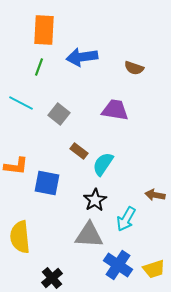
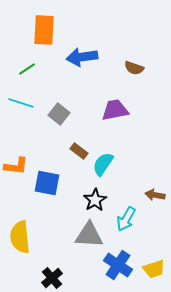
green line: moved 12 px left, 2 px down; rotated 36 degrees clockwise
cyan line: rotated 10 degrees counterclockwise
purple trapezoid: rotated 20 degrees counterclockwise
